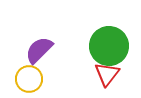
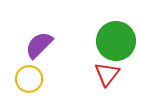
green circle: moved 7 px right, 5 px up
purple semicircle: moved 5 px up
